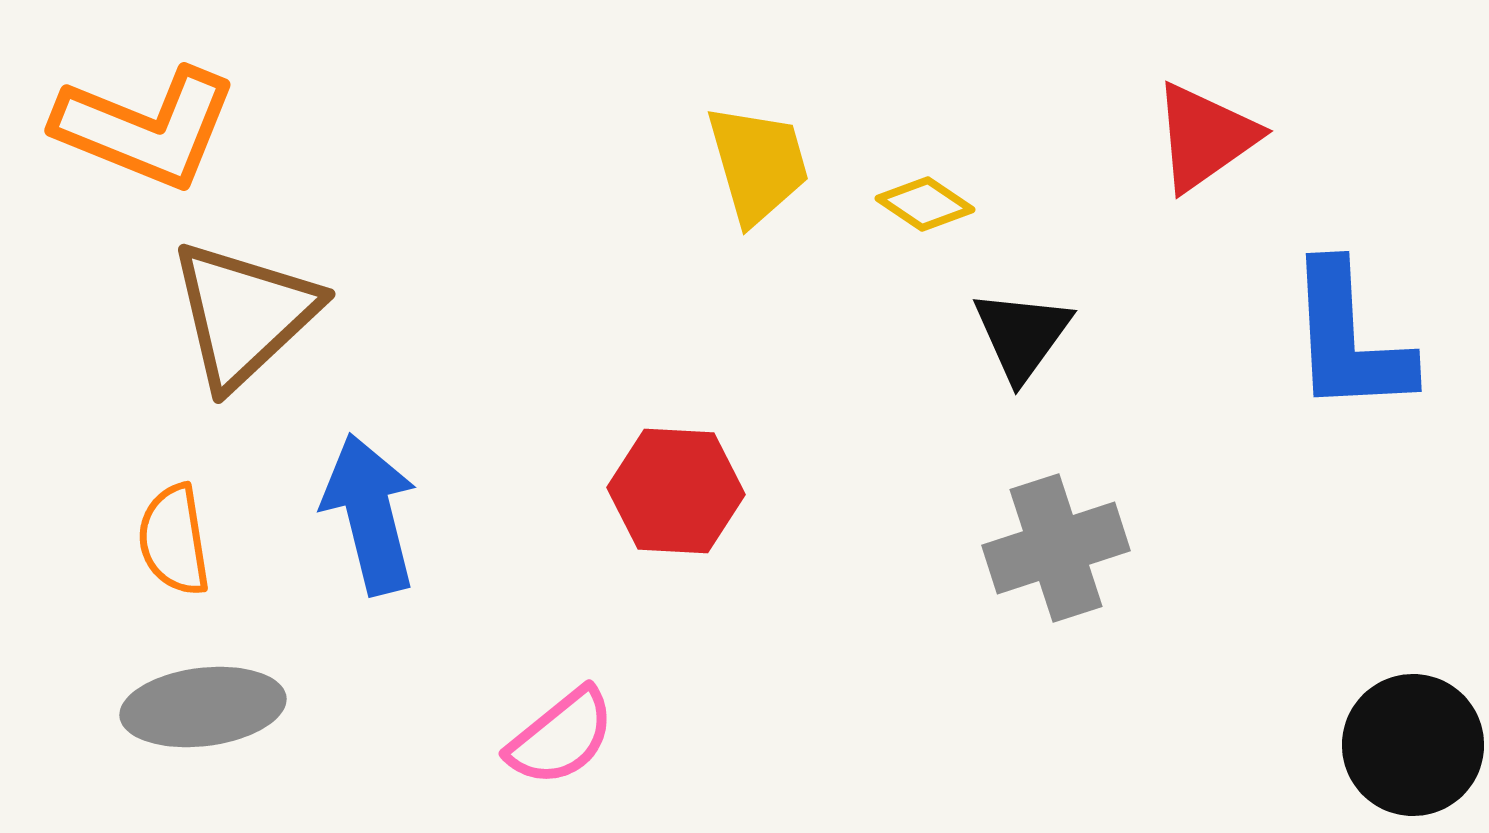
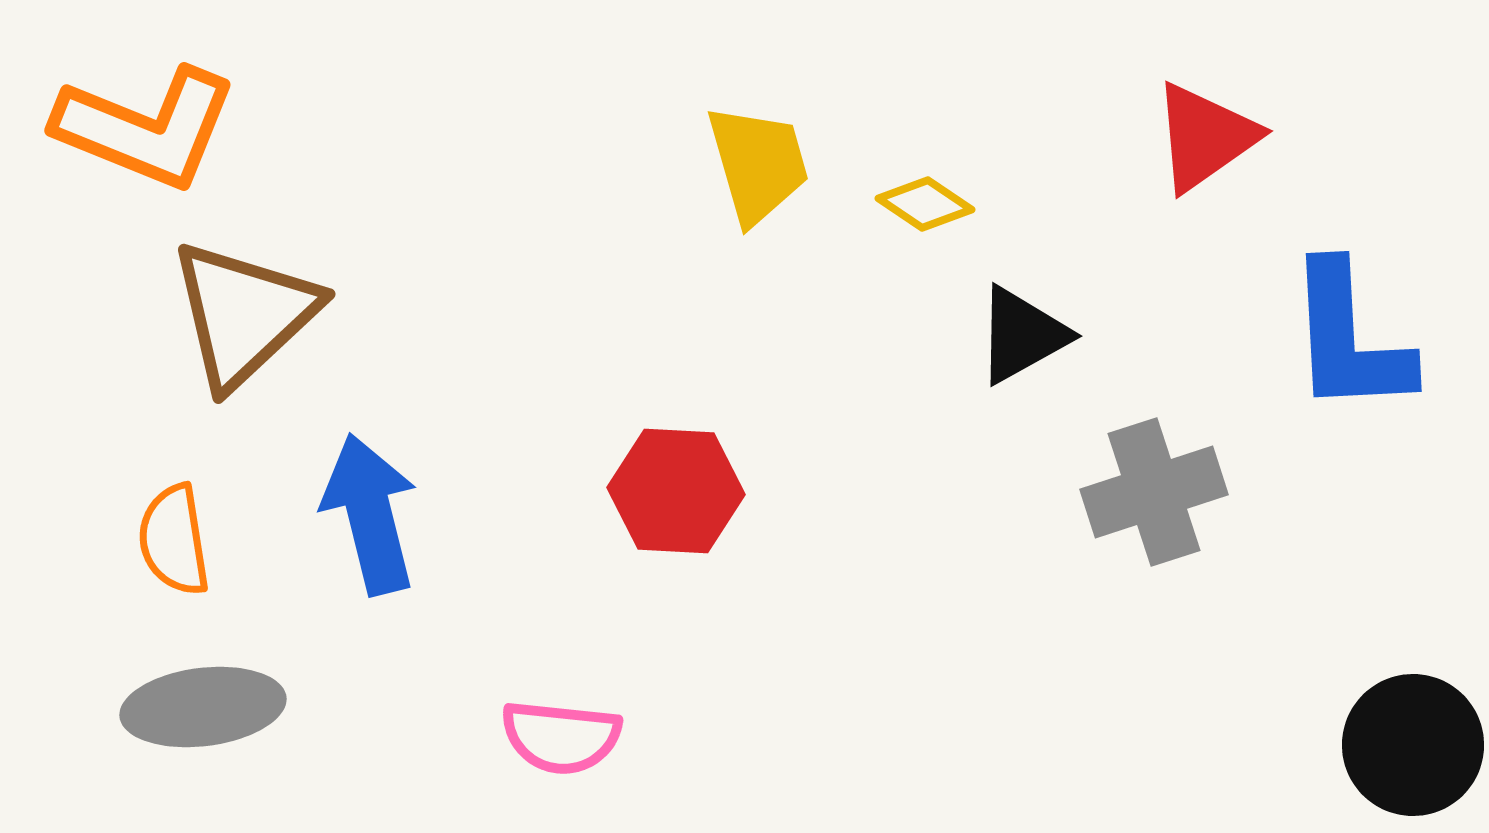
black triangle: rotated 25 degrees clockwise
gray cross: moved 98 px right, 56 px up
pink semicircle: rotated 45 degrees clockwise
